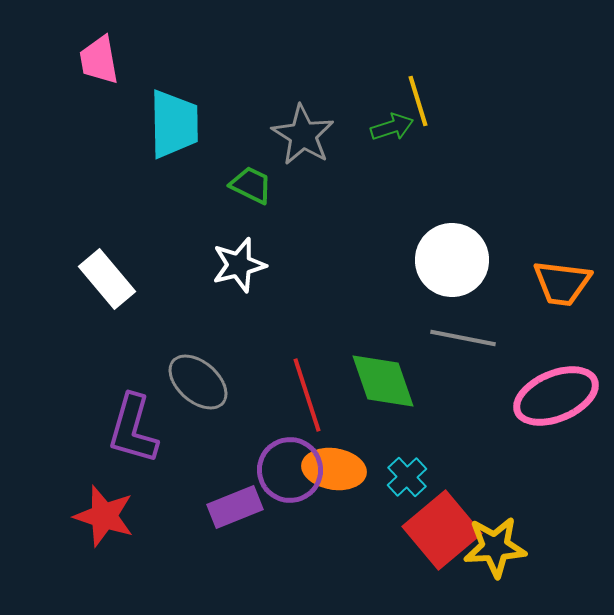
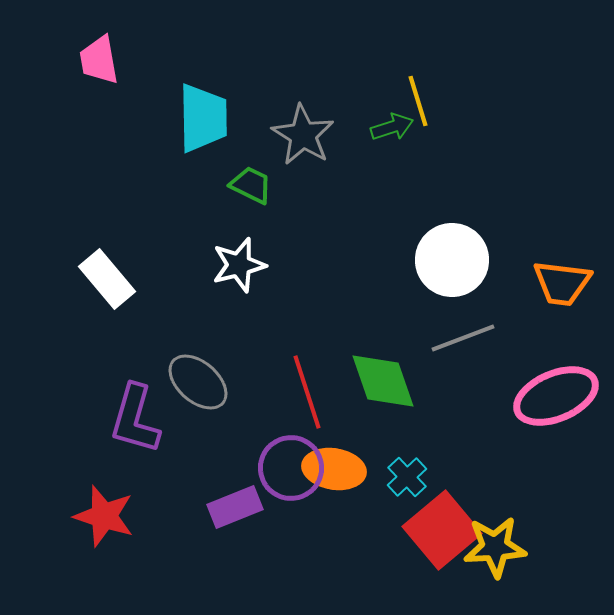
cyan trapezoid: moved 29 px right, 6 px up
gray line: rotated 32 degrees counterclockwise
red line: moved 3 px up
purple L-shape: moved 2 px right, 10 px up
purple circle: moved 1 px right, 2 px up
